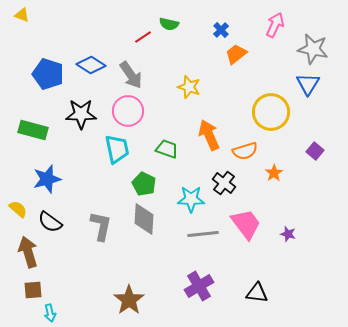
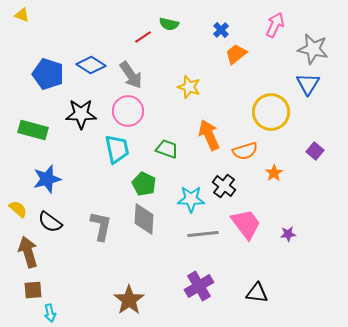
black cross: moved 3 px down
purple star: rotated 21 degrees counterclockwise
